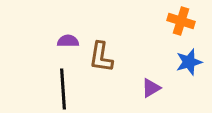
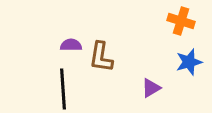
purple semicircle: moved 3 px right, 4 px down
